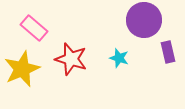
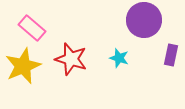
pink rectangle: moved 2 px left
purple rectangle: moved 3 px right, 3 px down; rotated 25 degrees clockwise
yellow star: moved 1 px right, 3 px up
